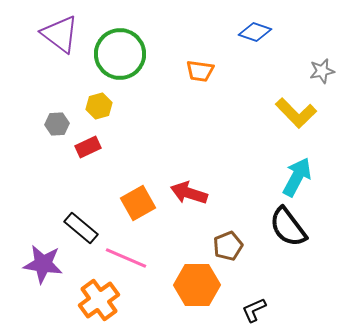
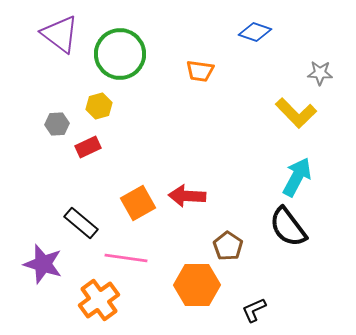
gray star: moved 2 px left, 2 px down; rotated 15 degrees clockwise
red arrow: moved 2 px left, 3 px down; rotated 15 degrees counterclockwise
black rectangle: moved 5 px up
brown pentagon: rotated 16 degrees counterclockwise
pink line: rotated 15 degrees counterclockwise
purple star: rotated 9 degrees clockwise
